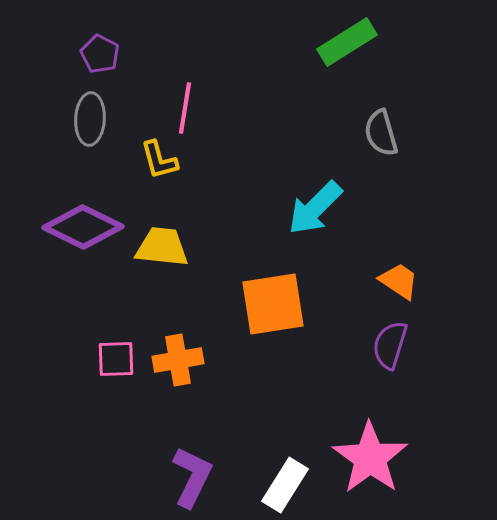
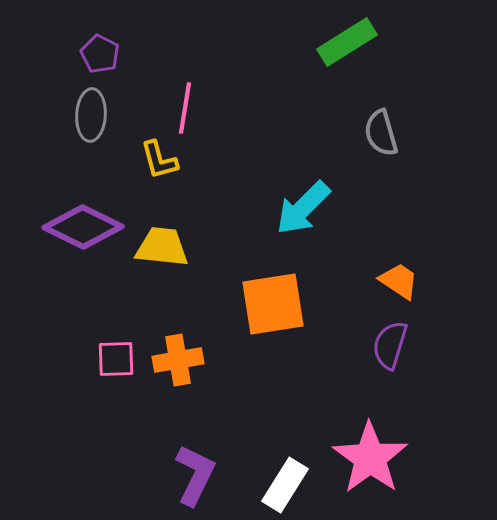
gray ellipse: moved 1 px right, 4 px up
cyan arrow: moved 12 px left
purple L-shape: moved 3 px right, 2 px up
